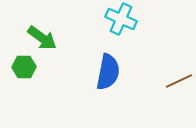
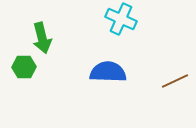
green arrow: rotated 40 degrees clockwise
blue semicircle: rotated 99 degrees counterclockwise
brown line: moved 4 px left
